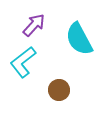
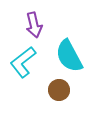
purple arrow: rotated 125 degrees clockwise
cyan semicircle: moved 10 px left, 17 px down
